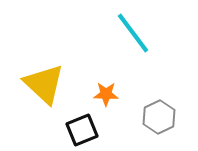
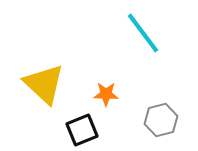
cyan line: moved 10 px right
gray hexagon: moved 2 px right, 3 px down; rotated 12 degrees clockwise
